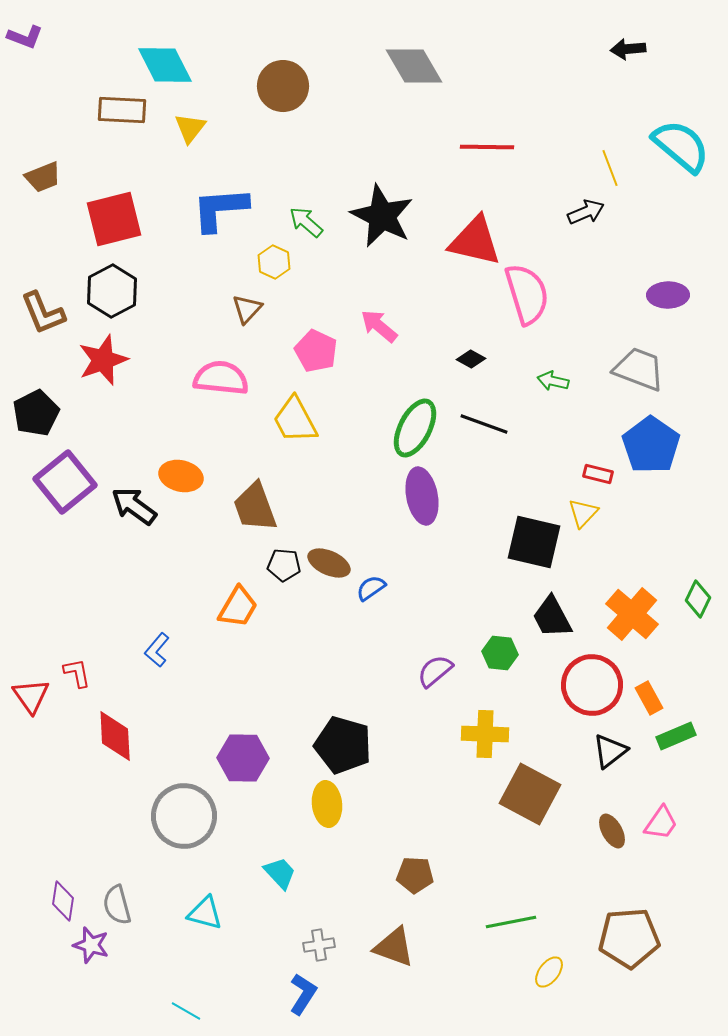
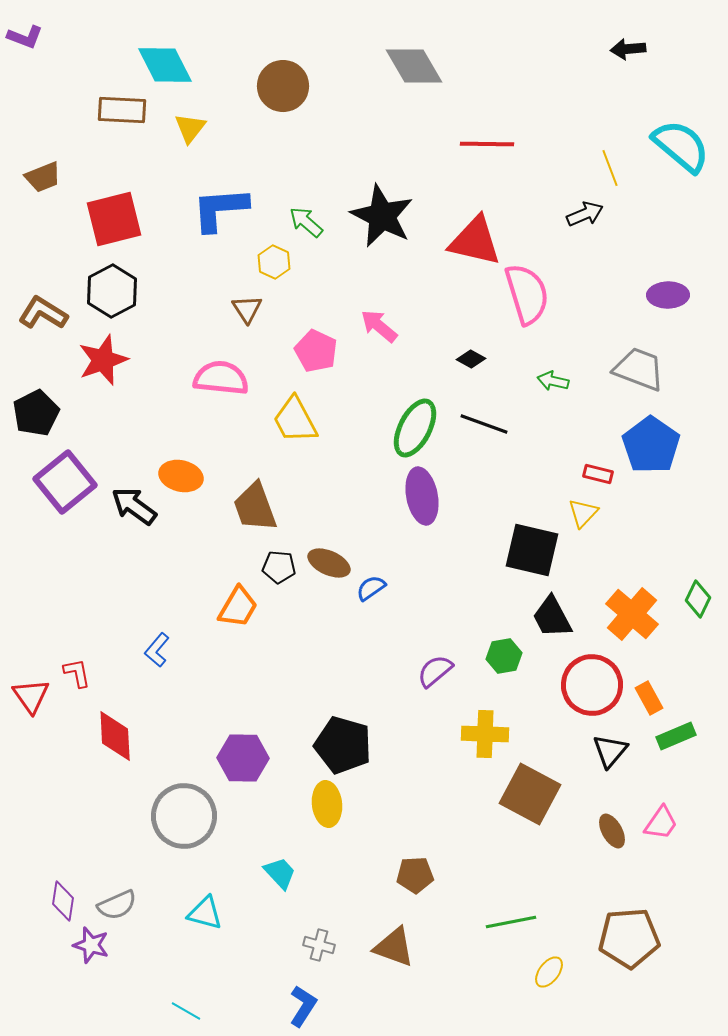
red line at (487, 147): moved 3 px up
black arrow at (586, 212): moved 1 px left, 2 px down
brown triangle at (247, 309): rotated 16 degrees counterclockwise
brown L-shape at (43, 313): rotated 144 degrees clockwise
black square at (534, 542): moved 2 px left, 8 px down
black pentagon at (284, 565): moved 5 px left, 2 px down
green hexagon at (500, 653): moved 4 px right, 3 px down; rotated 16 degrees counterclockwise
black triangle at (610, 751): rotated 12 degrees counterclockwise
brown pentagon at (415, 875): rotated 6 degrees counterclockwise
gray semicircle at (117, 905): rotated 99 degrees counterclockwise
gray cross at (319, 945): rotated 24 degrees clockwise
blue L-shape at (303, 994): moved 12 px down
